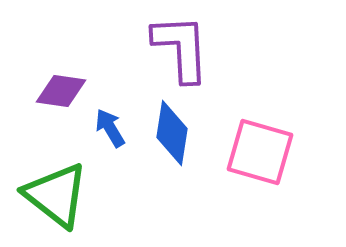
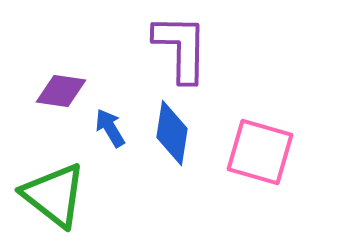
purple L-shape: rotated 4 degrees clockwise
green triangle: moved 2 px left
